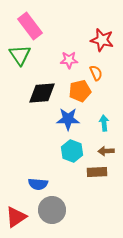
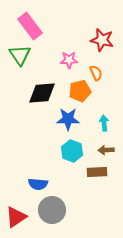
brown arrow: moved 1 px up
